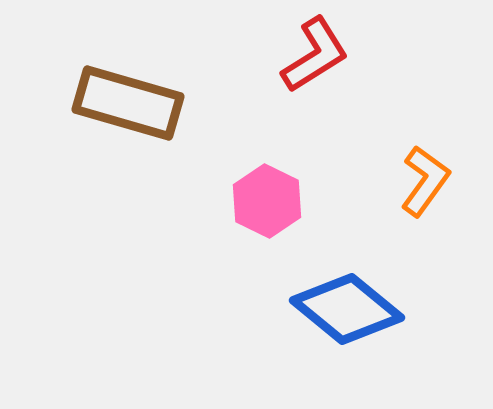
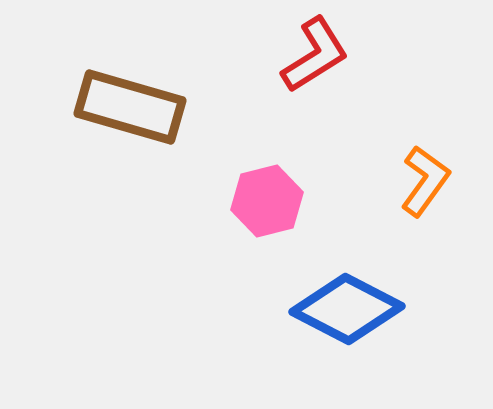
brown rectangle: moved 2 px right, 4 px down
pink hexagon: rotated 20 degrees clockwise
blue diamond: rotated 12 degrees counterclockwise
